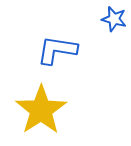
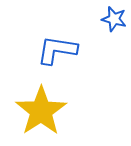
yellow star: moved 1 px down
